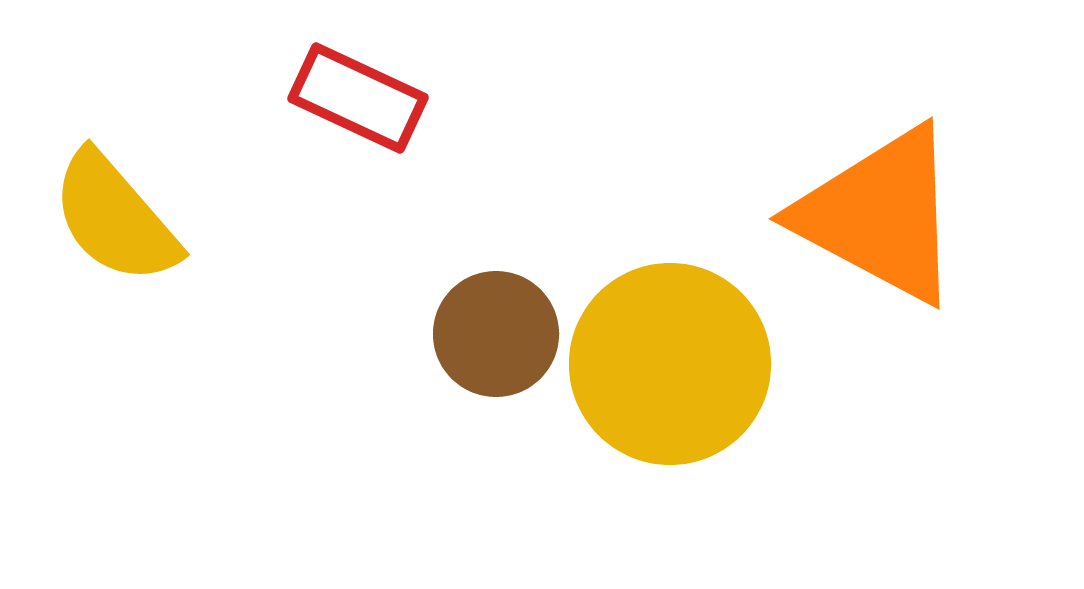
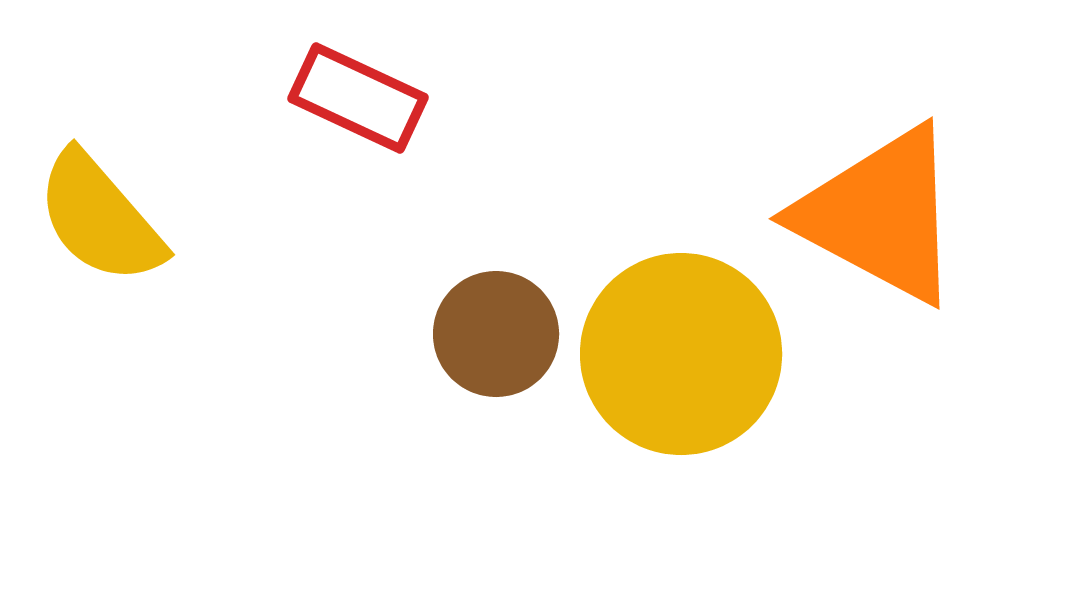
yellow semicircle: moved 15 px left
yellow circle: moved 11 px right, 10 px up
